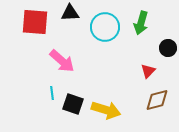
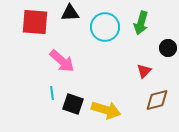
red triangle: moved 4 px left
